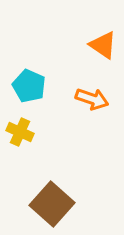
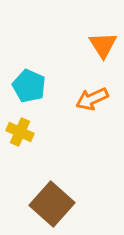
orange triangle: rotated 24 degrees clockwise
orange arrow: rotated 136 degrees clockwise
